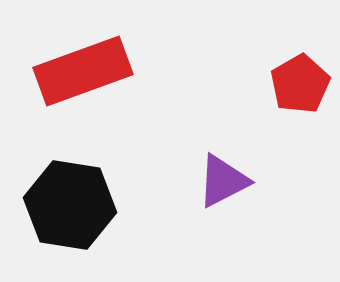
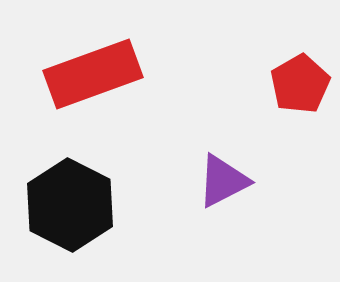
red rectangle: moved 10 px right, 3 px down
black hexagon: rotated 18 degrees clockwise
